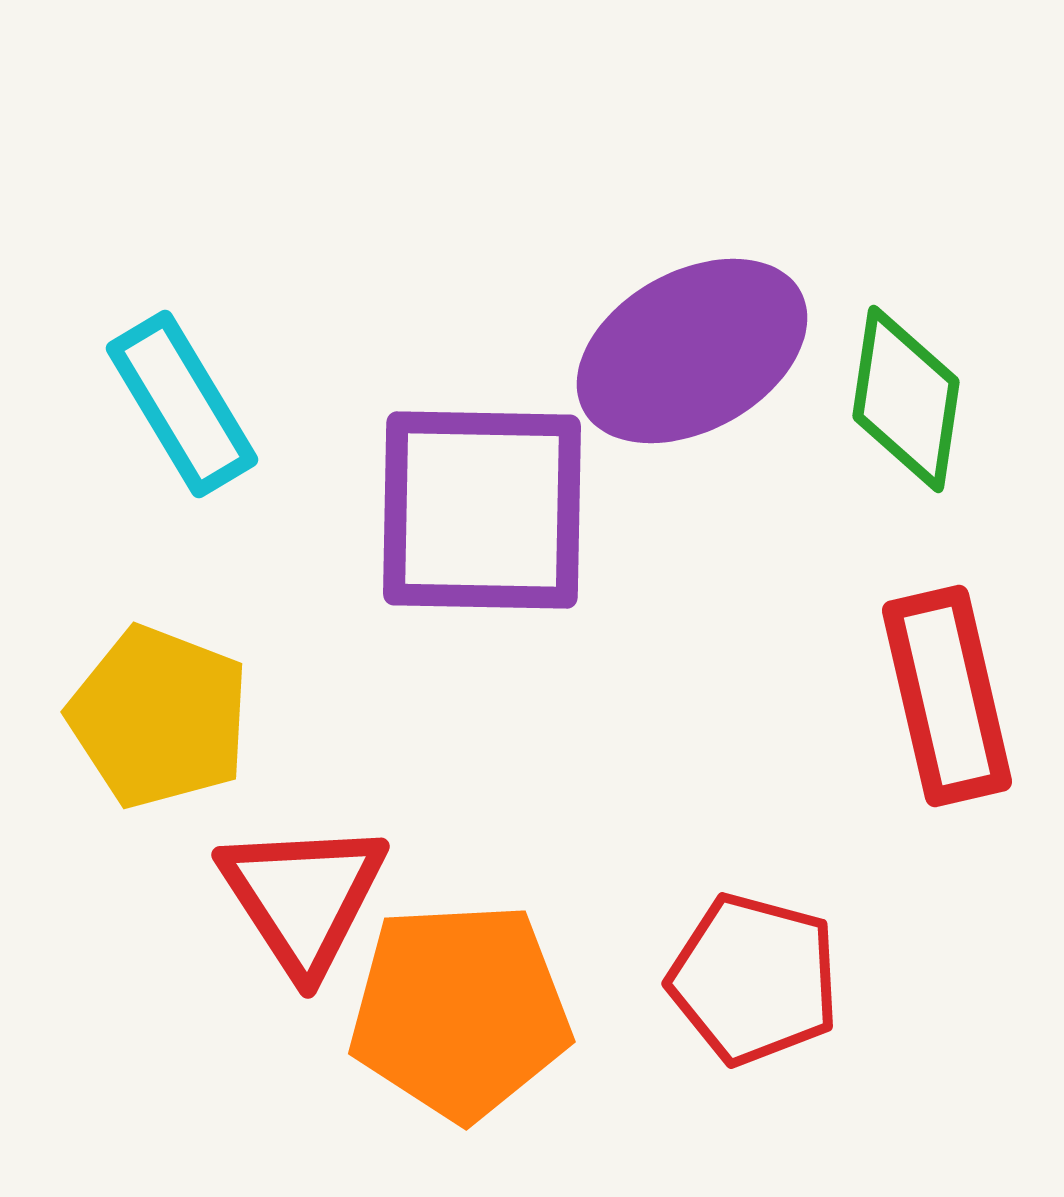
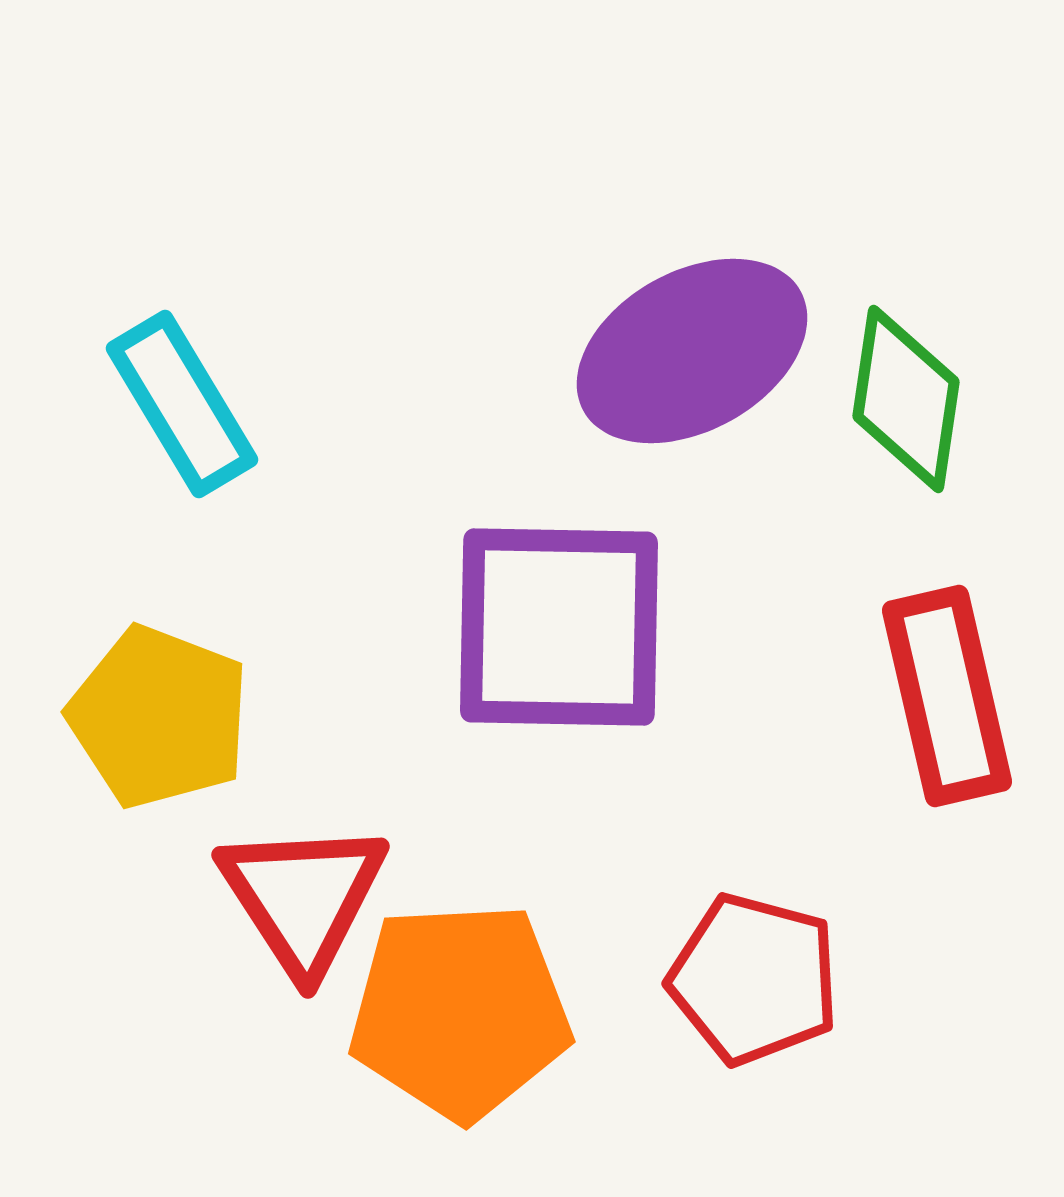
purple square: moved 77 px right, 117 px down
